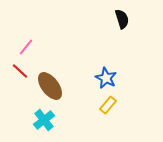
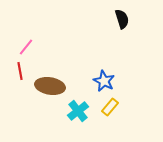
red line: rotated 36 degrees clockwise
blue star: moved 2 px left, 3 px down
brown ellipse: rotated 44 degrees counterclockwise
yellow rectangle: moved 2 px right, 2 px down
cyan cross: moved 34 px right, 9 px up
